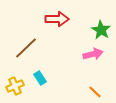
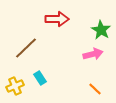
orange line: moved 3 px up
